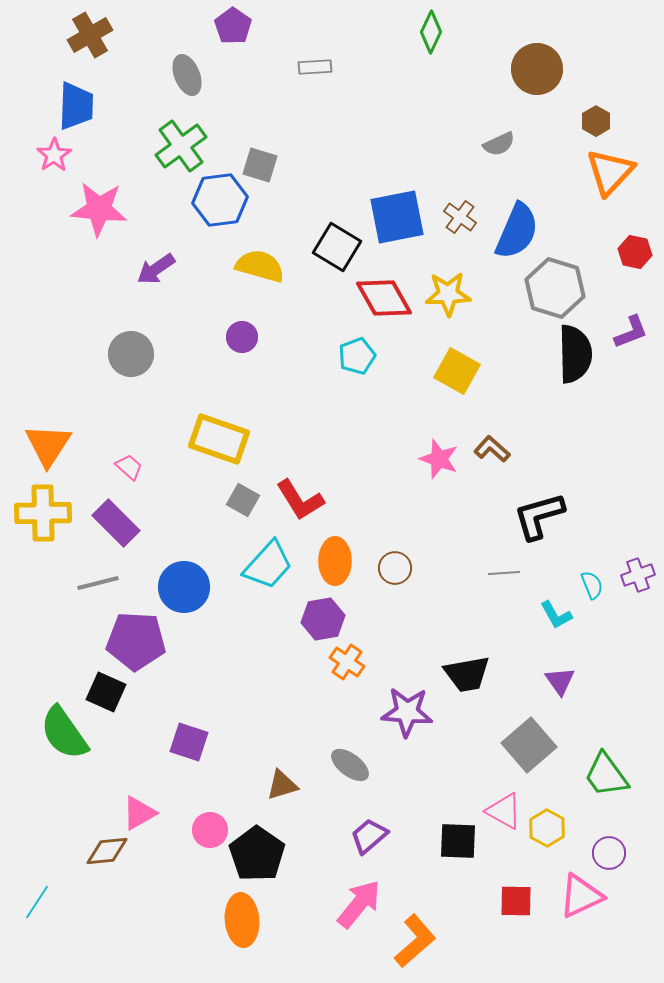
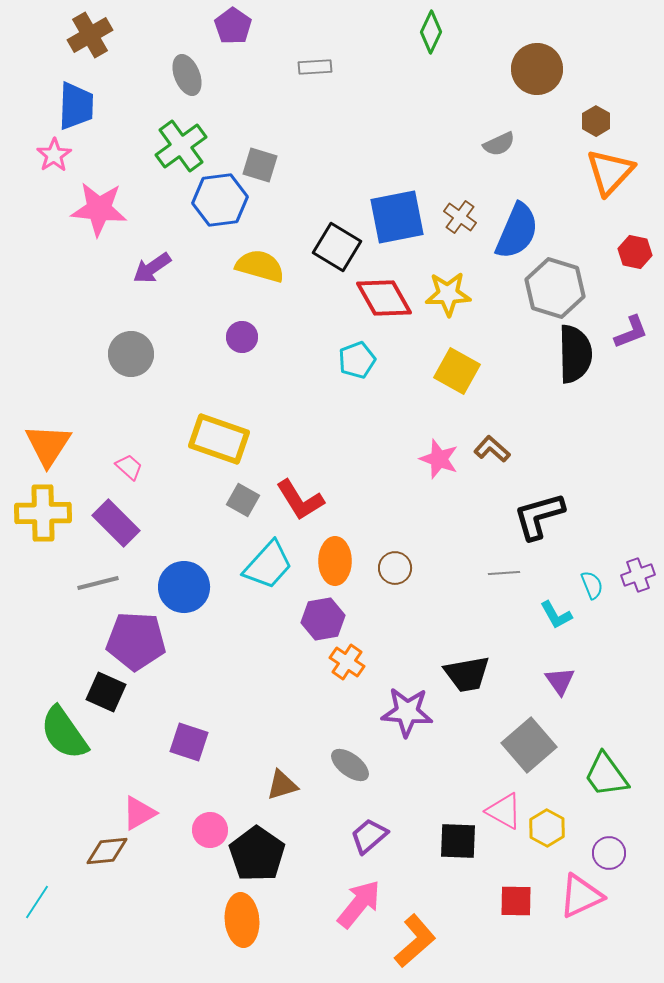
purple arrow at (156, 269): moved 4 px left, 1 px up
cyan pentagon at (357, 356): moved 4 px down
